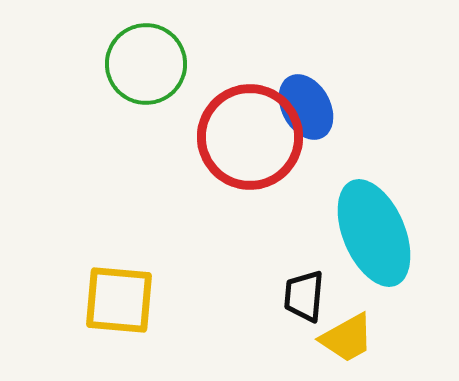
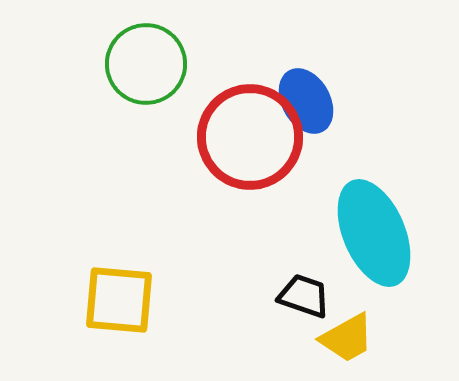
blue ellipse: moved 6 px up
black trapezoid: rotated 104 degrees clockwise
